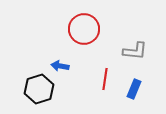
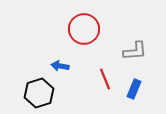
gray L-shape: rotated 10 degrees counterclockwise
red line: rotated 30 degrees counterclockwise
black hexagon: moved 4 px down
